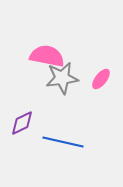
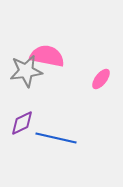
gray star: moved 36 px left, 7 px up
blue line: moved 7 px left, 4 px up
